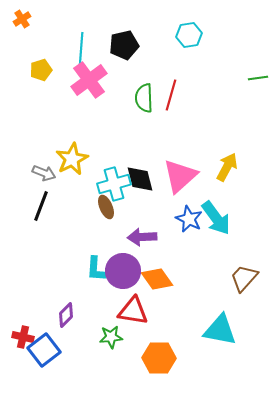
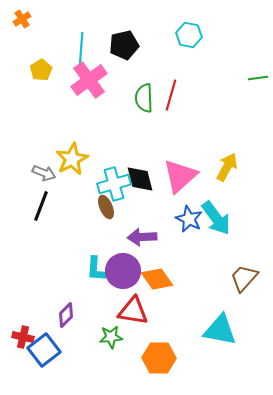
cyan hexagon: rotated 20 degrees clockwise
yellow pentagon: rotated 15 degrees counterclockwise
